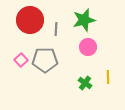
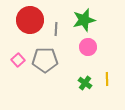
pink square: moved 3 px left
yellow line: moved 1 px left, 2 px down
